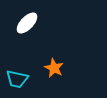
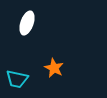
white ellipse: rotated 25 degrees counterclockwise
